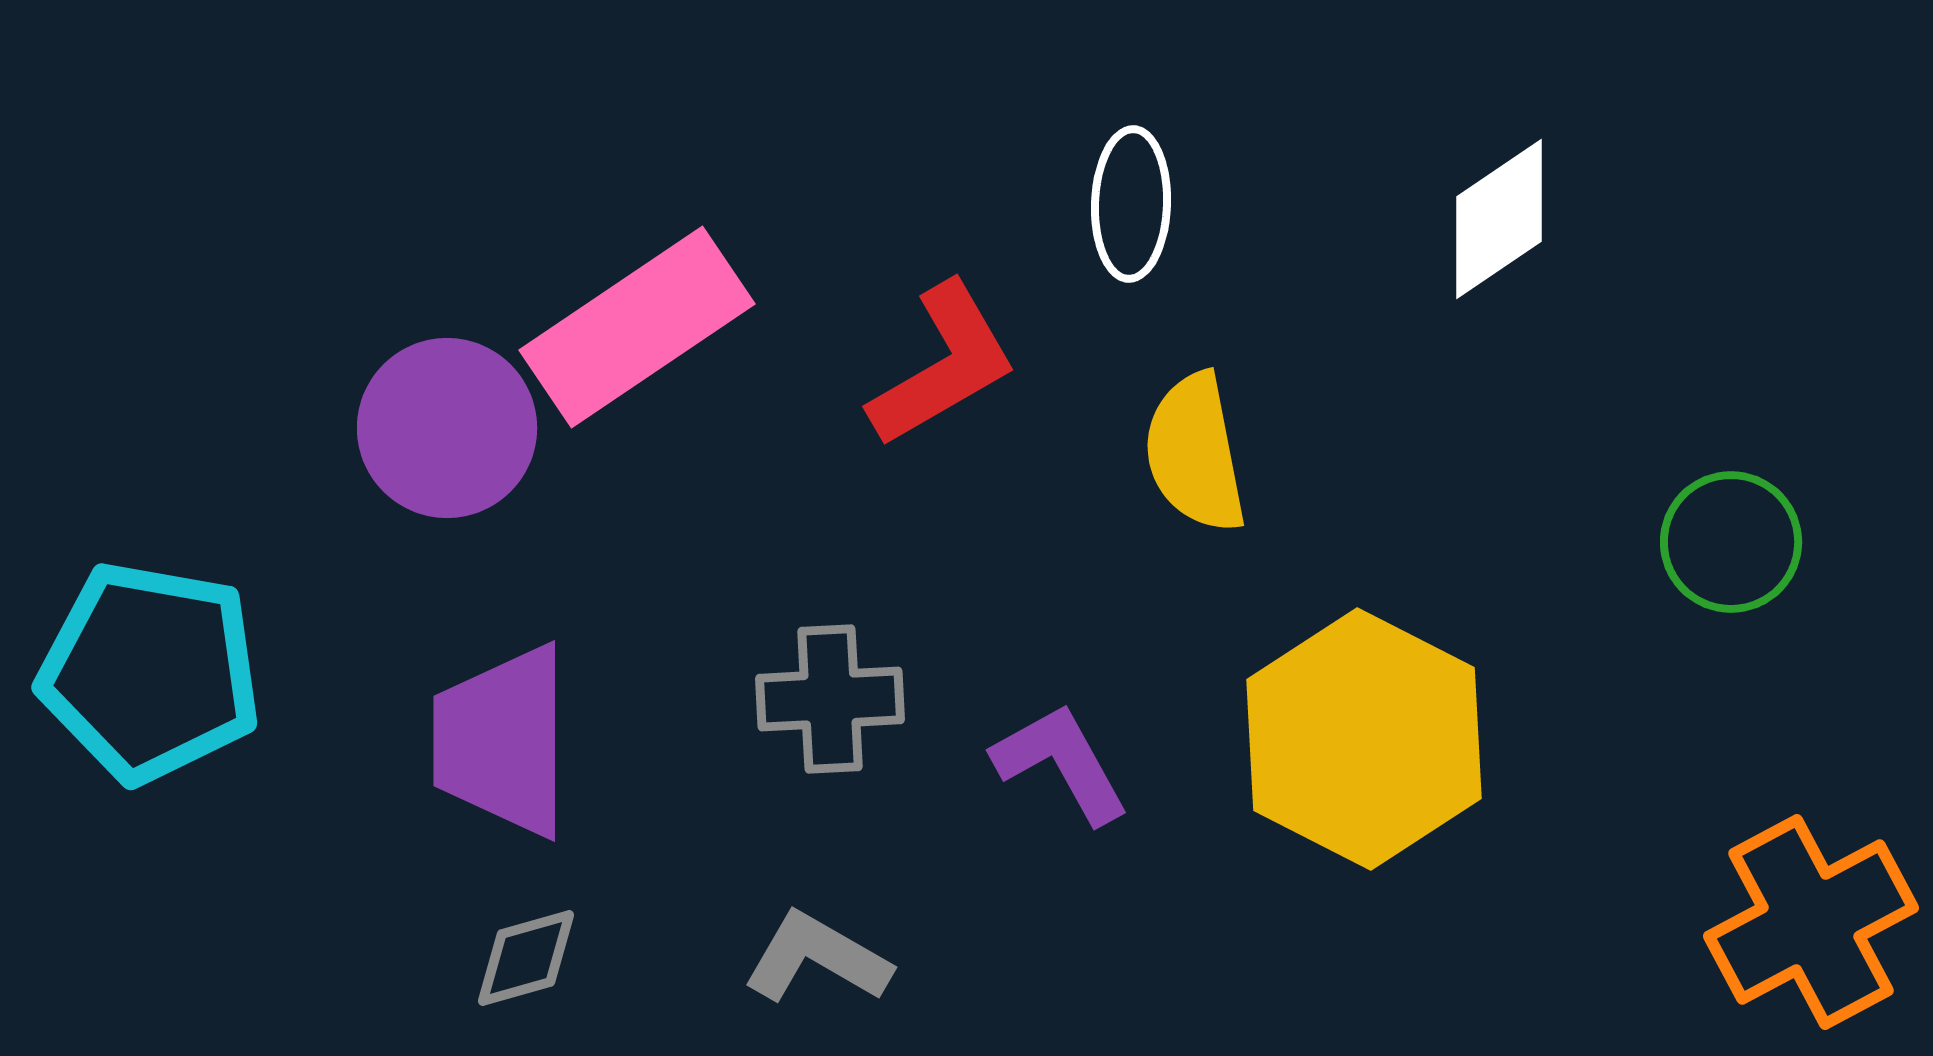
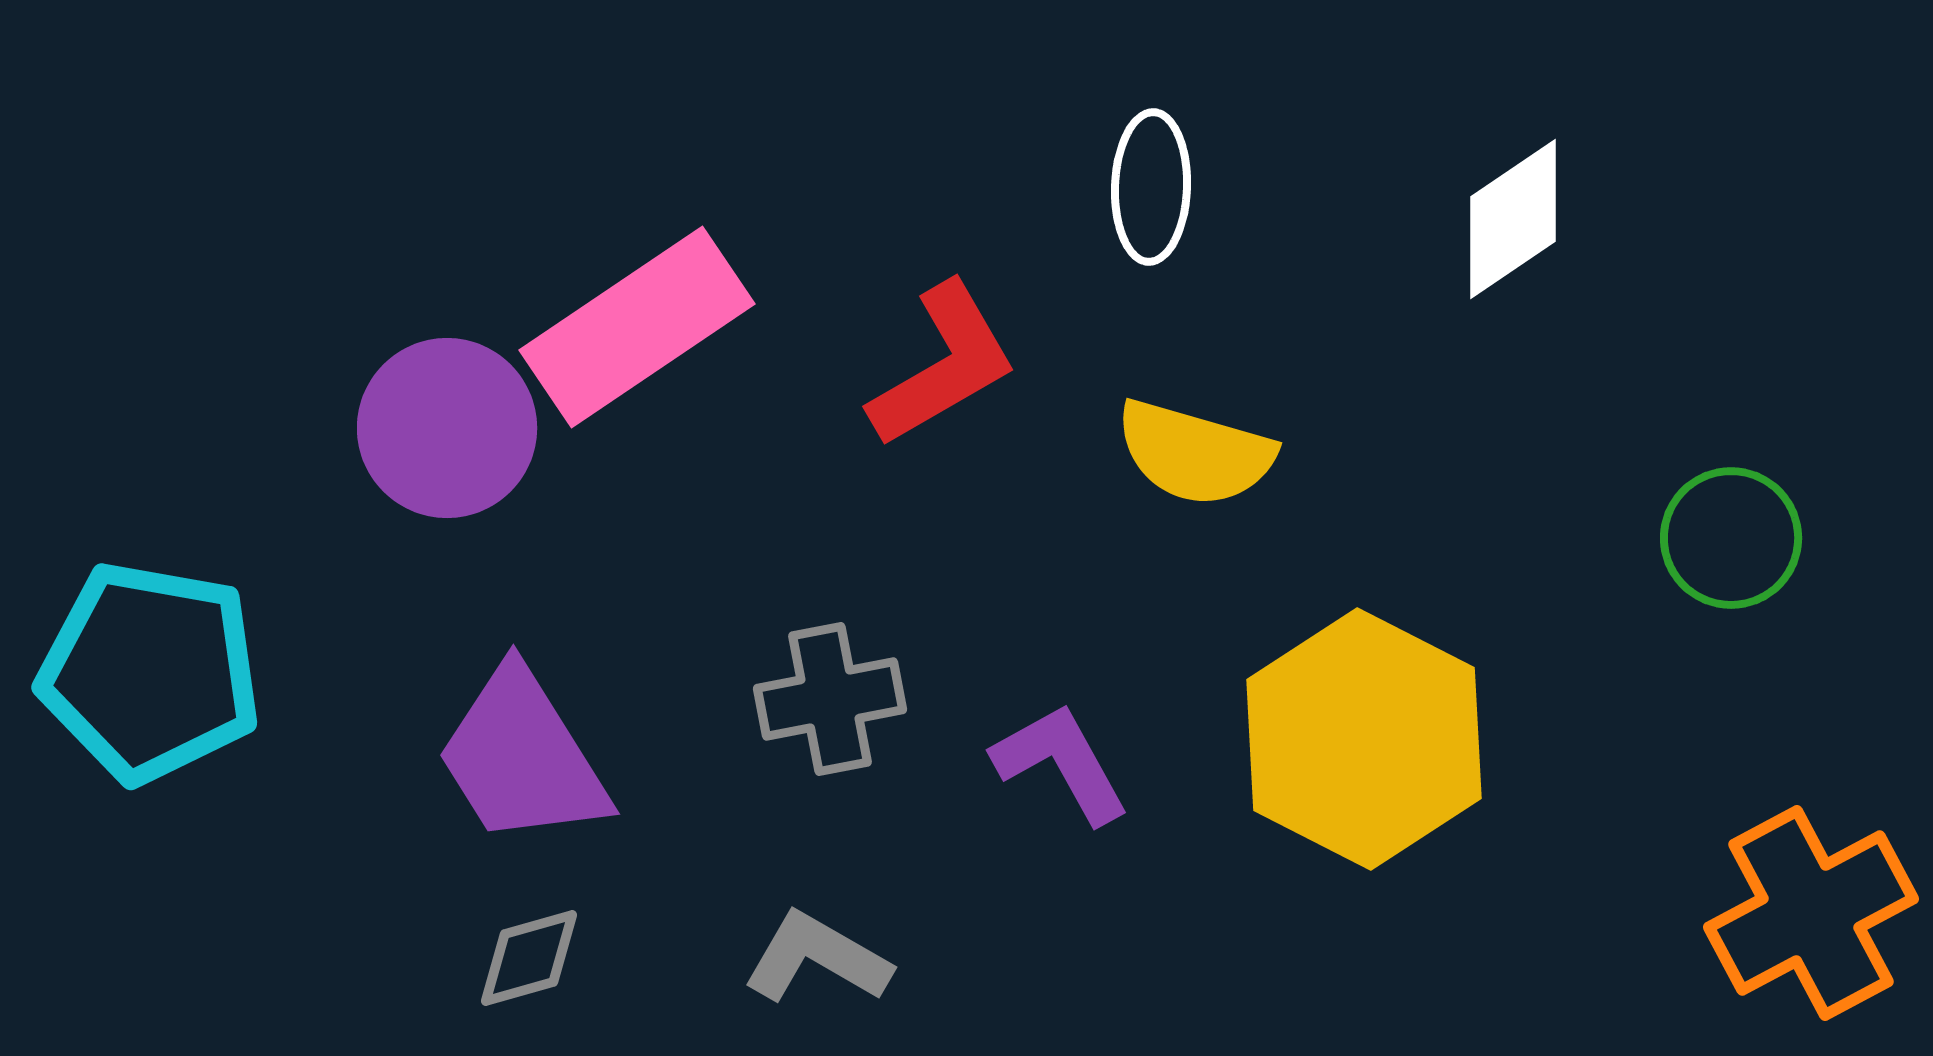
white ellipse: moved 20 px right, 17 px up
white diamond: moved 14 px right
yellow semicircle: rotated 63 degrees counterclockwise
green circle: moved 4 px up
gray cross: rotated 8 degrees counterclockwise
purple trapezoid: moved 20 px right, 16 px down; rotated 32 degrees counterclockwise
orange cross: moved 9 px up
gray diamond: moved 3 px right
